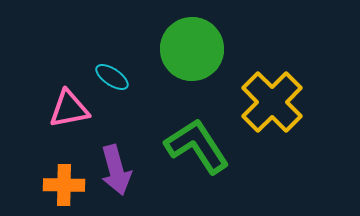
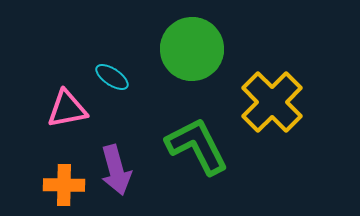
pink triangle: moved 2 px left
green L-shape: rotated 6 degrees clockwise
